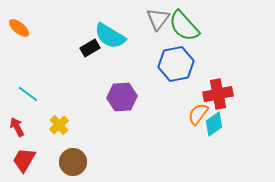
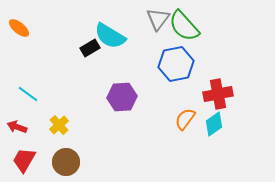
orange semicircle: moved 13 px left, 5 px down
red arrow: rotated 42 degrees counterclockwise
brown circle: moved 7 px left
